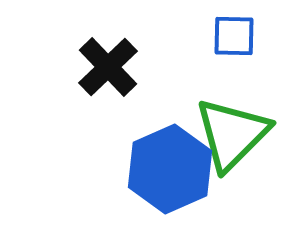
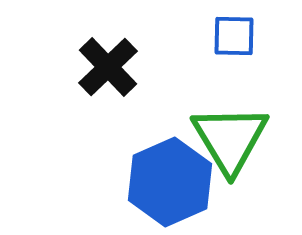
green triangle: moved 2 px left, 5 px down; rotated 16 degrees counterclockwise
blue hexagon: moved 13 px down
